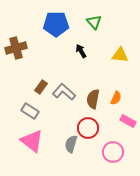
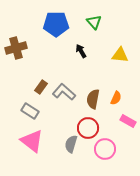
pink circle: moved 8 px left, 3 px up
